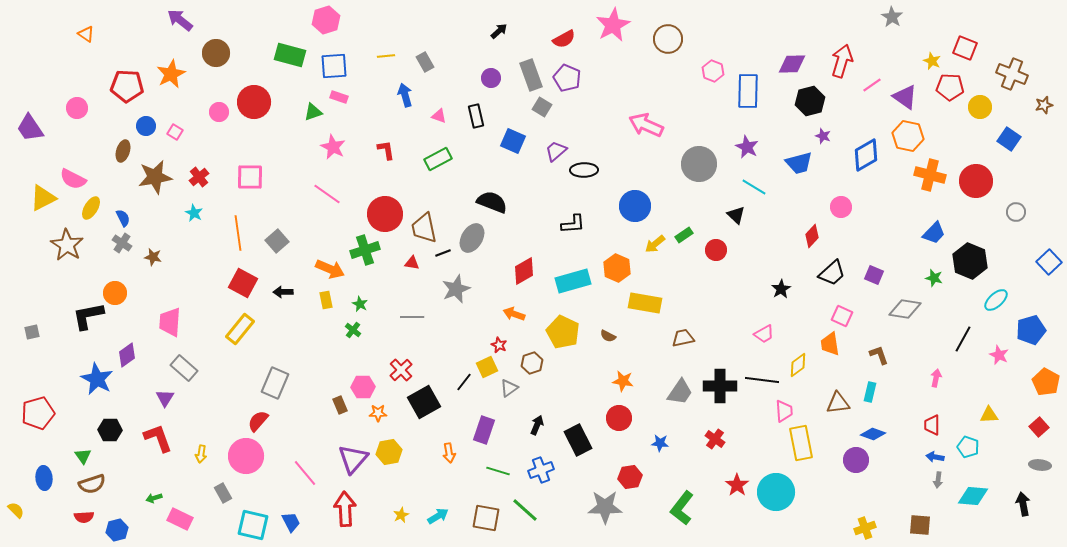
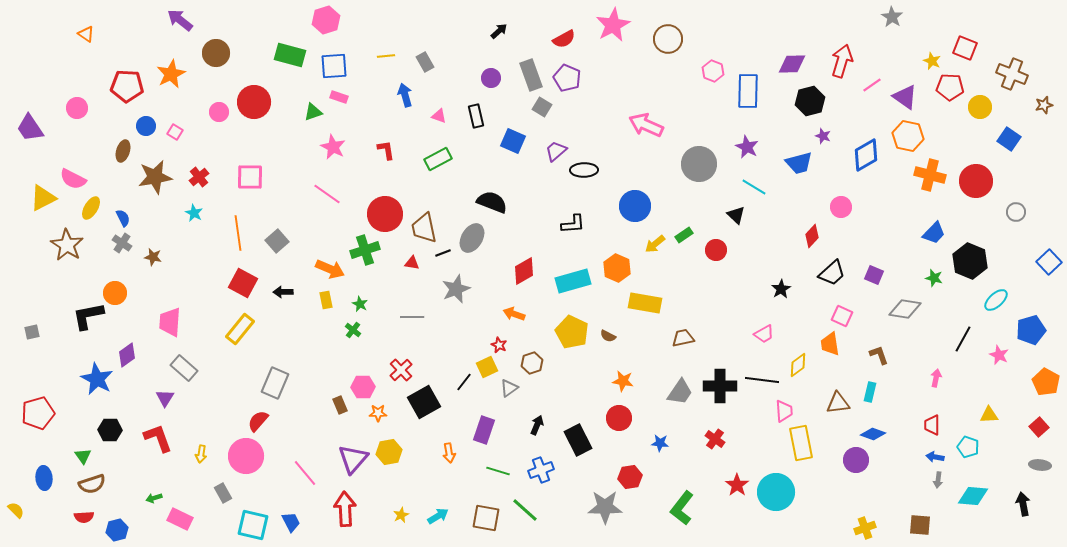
yellow pentagon at (563, 332): moved 9 px right
